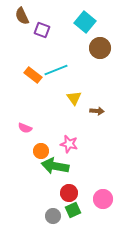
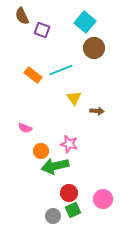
brown circle: moved 6 px left
cyan line: moved 5 px right
green arrow: rotated 24 degrees counterclockwise
